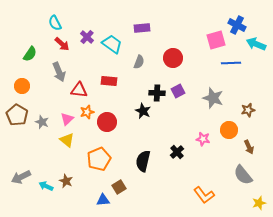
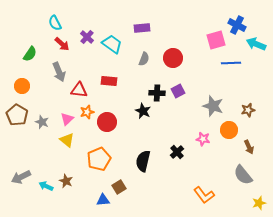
gray semicircle at (139, 62): moved 5 px right, 3 px up
gray star at (213, 98): moved 8 px down
